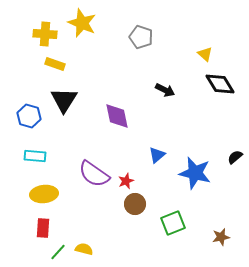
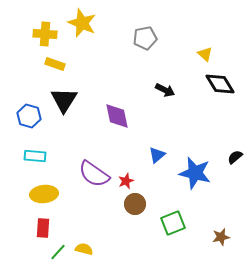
gray pentagon: moved 4 px right, 1 px down; rotated 30 degrees counterclockwise
